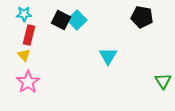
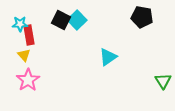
cyan star: moved 4 px left, 10 px down
red rectangle: rotated 24 degrees counterclockwise
cyan triangle: moved 1 px down; rotated 24 degrees clockwise
pink star: moved 2 px up
